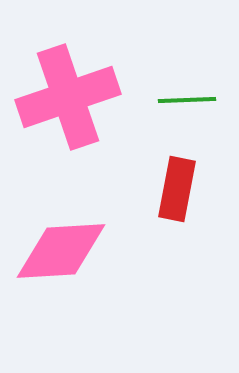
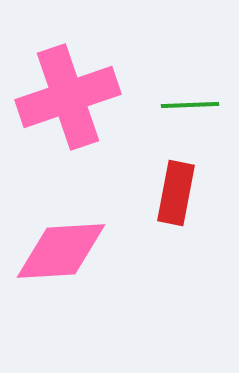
green line: moved 3 px right, 5 px down
red rectangle: moved 1 px left, 4 px down
